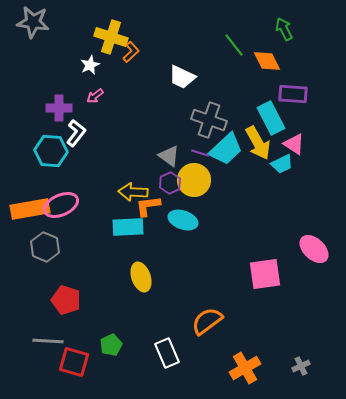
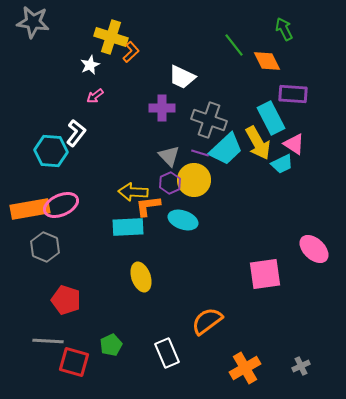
purple cross at (59, 108): moved 103 px right
gray triangle at (169, 156): rotated 10 degrees clockwise
